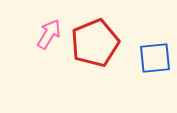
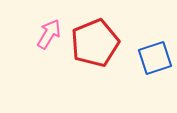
blue square: rotated 12 degrees counterclockwise
